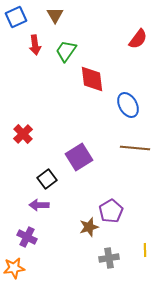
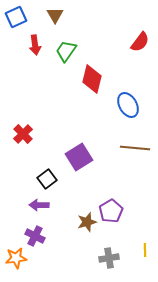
red semicircle: moved 2 px right, 3 px down
red diamond: rotated 20 degrees clockwise
brown star: moved 2 px left, 5 px up
purple cross: moved 8 px right, 1 px up
orange star: moved 2 px right, 10 px up
